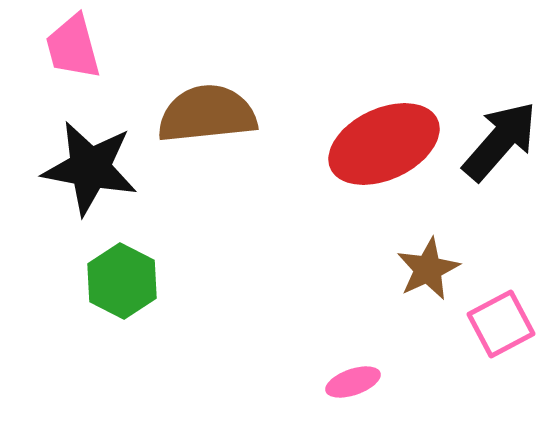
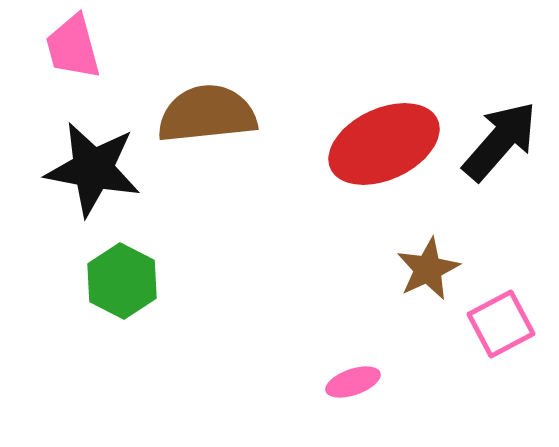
black star: moved 3 px right, 1 px down
